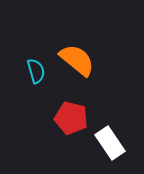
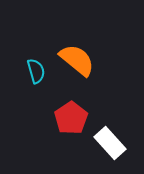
red pentagon: rotated 24 degrees clockwise
white rectangle: rotated 8 degrees counterclockwise
